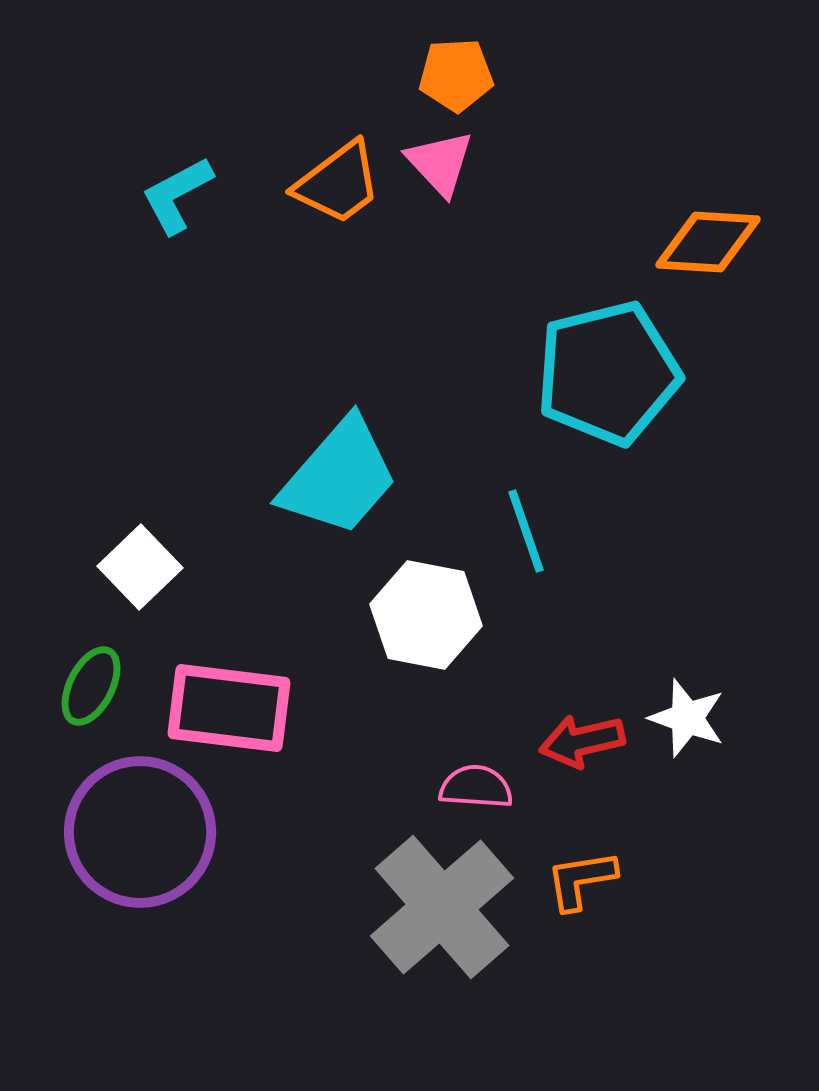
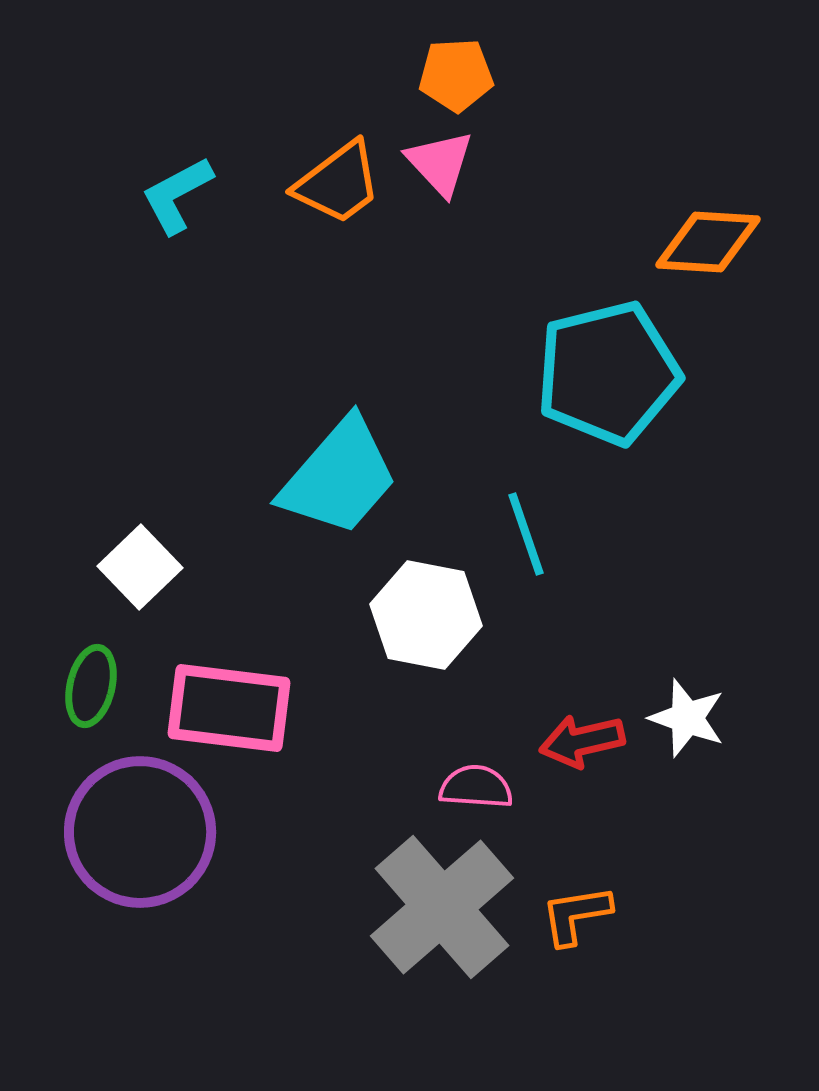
cyan line: moved 3 px down
green ellipse: rotated 14 degrees counterclockwise
orange L-shape: moved 5 px left, 35 px down
